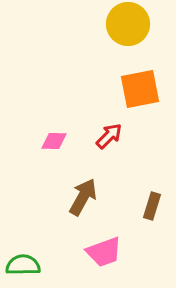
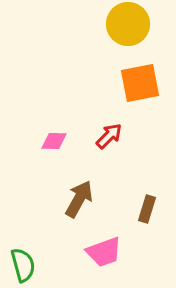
orange square: moved 6 px up
brown arrow: moved 4 px left, 2 px down
brown rectangle: moved 5 px left, 3 px down
green semicircle: rotated 76 degrees clockwise
